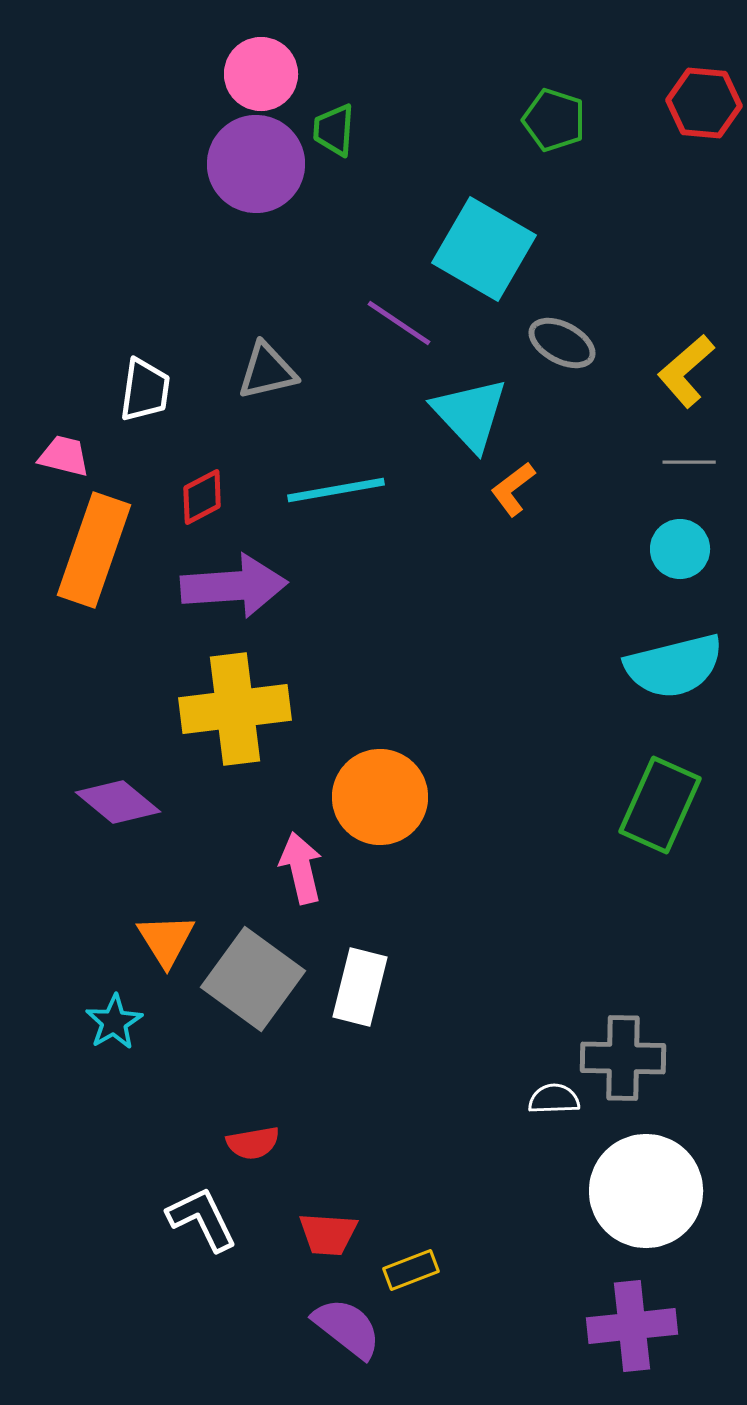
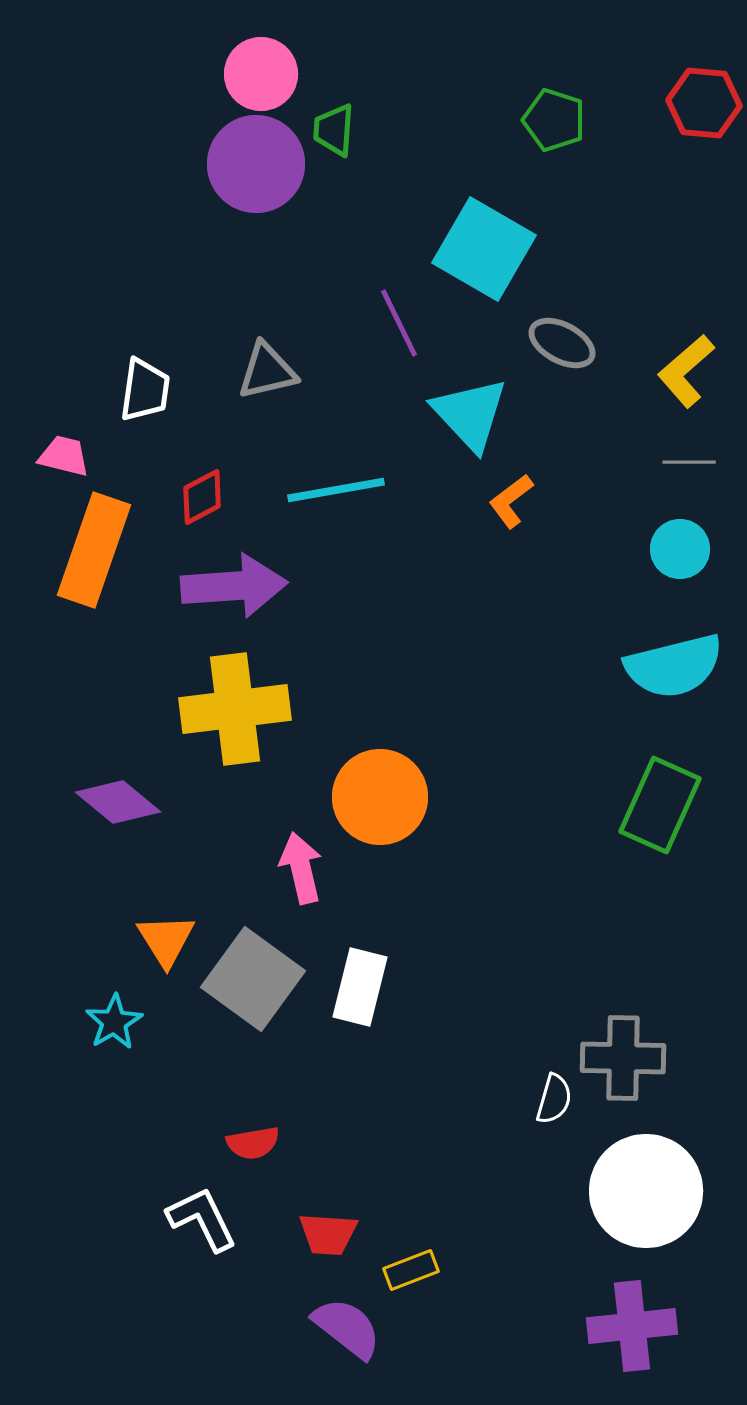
purple line: rotated 30 degrees clockwise
orange L-shape: moved 2 px left, 12 px down
white semicircle: rotated 108 degrees clockwise
